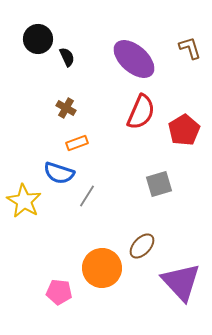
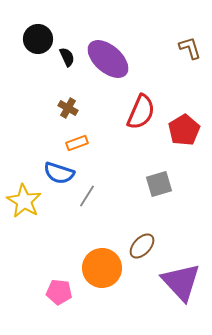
purple ellipse: moved 26 px left
brown cross: moved 2 px right
